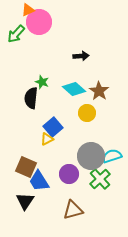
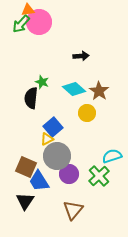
orange triangle: rotated 16 degrees clockwise
green arrow: moved 5 px right, 10 px up
gray circle: moved 34 px left
green cross: moved 1 px left, 3 px up
brown triangle: rotated 35 degrees counterclockwise
